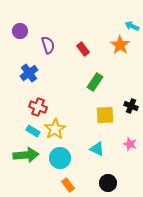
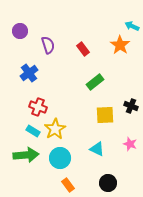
green rectangle: rotated 18 degrees clockwise
